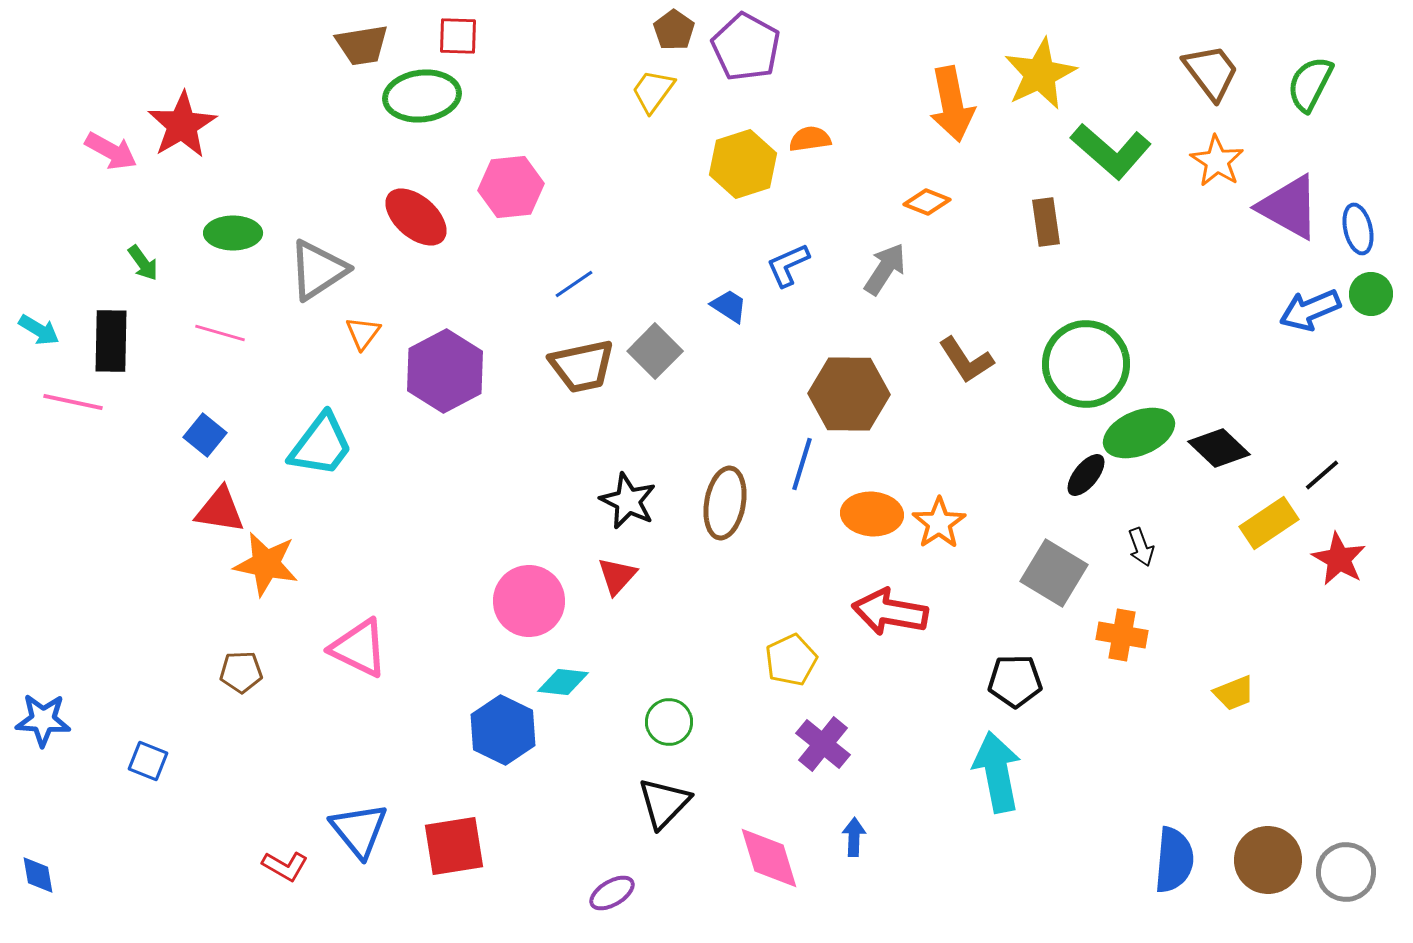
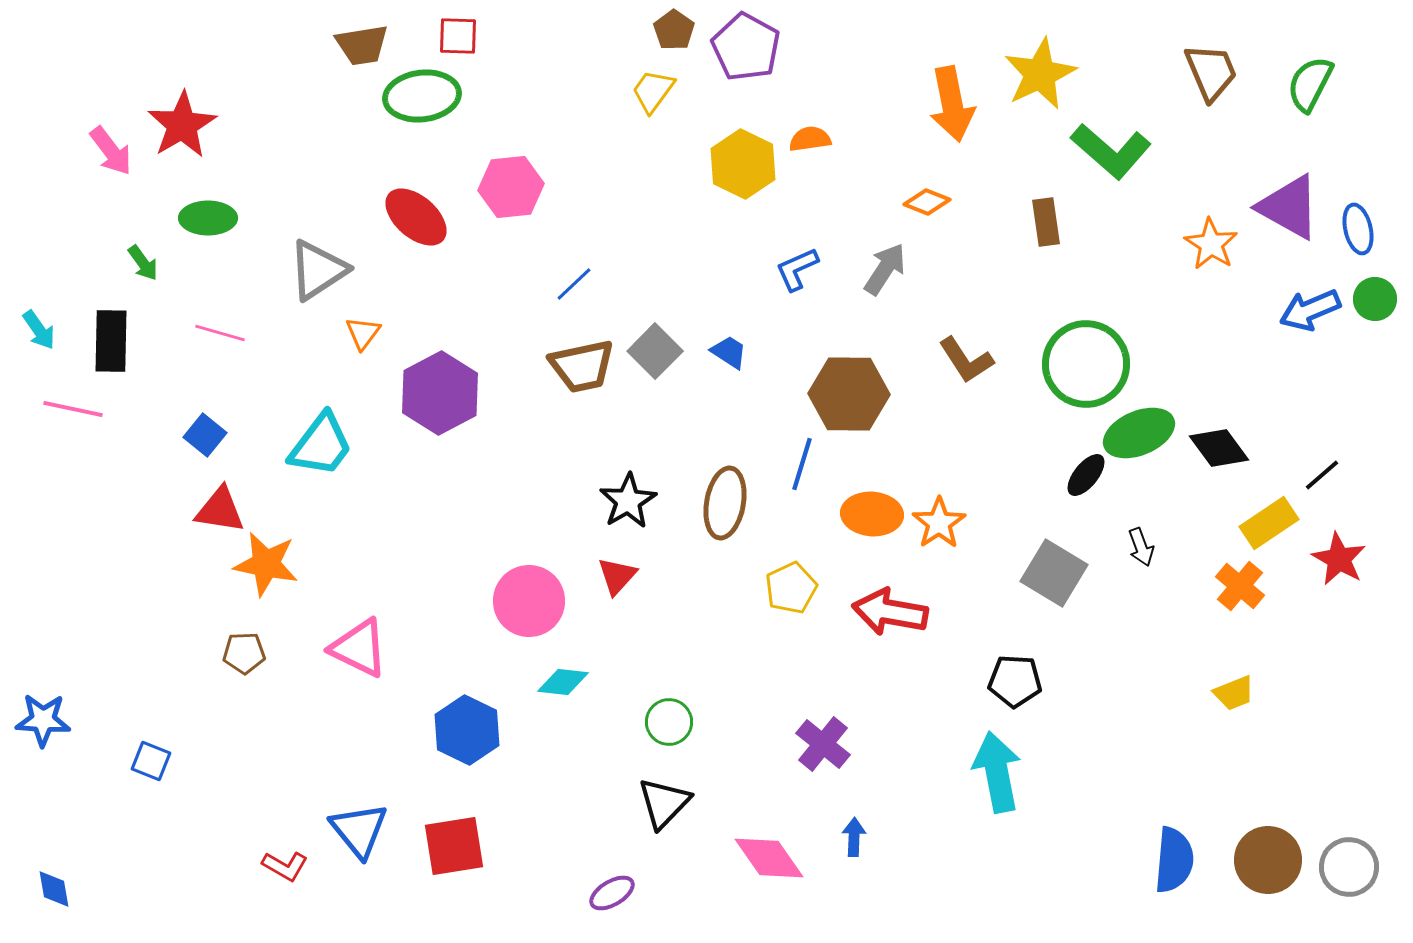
brown trapezoid at (1211, 72): rotated 14 degrees clockwise
pink arrow at (111, 151): rotated 24 degrees clockwise
orange star at (1217, 161): moved 6 px left, 83 px down
yellow hexagon at (743, 164): rotated 16 degrees counterclockwise
green ellipse at (233, 233): moved 25 px left, 15 px up
blue L-shape at (788, 265): moved 9 px right, 4 px down
blue line at (574, 284): rotated 9 degrees counterclockwise
green circle at (1371, 294): moved 4 px right, 5 px down
blue trapezoid at (729, 306): moved 46 px down
cyan arrow at (39, 330): rotated 24 degrees clockwise
purple hexagon at (445, 371): moved 5 px left, 22 px down
pink line at (73, 402): moved 7 px down
black diamond at (1219, 448): rotated 10 degrees clockwise
black star at (628, 501): rotated 16 degrees clockwise
orange cross at (1122, 635): moved 118 px right, 49 px up; rotated 30 degrees clockwise
yellow pentagon at (791, 660): moved 72 px up
brown pentagon at (241, 672): moved 3 px right, 19 px up
black pentagon at (1015, 681): rotated 4 degrees clockwise
blue hexagon at (503, 730): moved 36 px left
blue square at (148, 761): moved 3 px right
pink diamond at (769, 858): rotated 18 degrees counterclockwise
gray circle at (1346, 872): moved 3 px right, 5 px up
blue diamond at (38, 875): moved 16 px right, 14 px down
